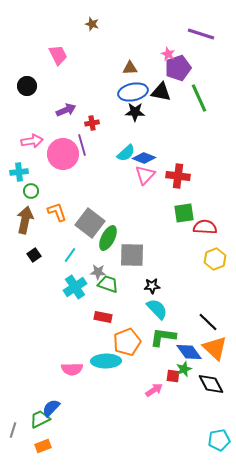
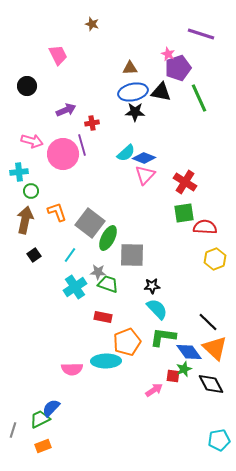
pink arrow at (32, 141): rotated 25 degrees clockwise
red cross at (178, 176): moved 7 px right, 6 px down; rotated 25 degrees clockwise
